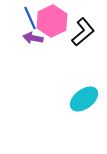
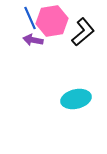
pink hexagon: rotated 16 degrees clockwise
purple arrow: moved 2 px down
cyan ellipse: moved 8 px left; rotated 24 degrees clockwise
